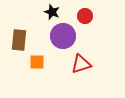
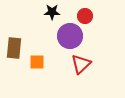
black star: rotated 21 degrees counterclockwise
purple circle: moved 7 px right
brown rectangle: moved 5 px left, 8 px down
red triangle: rotated 25 degrees counterclockwise
